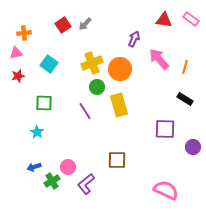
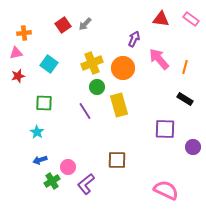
red triangle: moved 3 px left, 1 px up
orange circle: moved 3 px right, 1 px up
blue arrow: moved 6 px right, 7 px up
